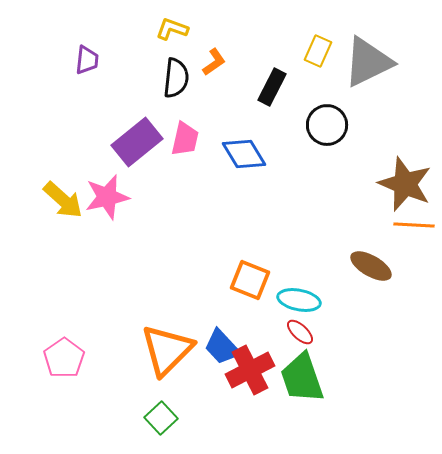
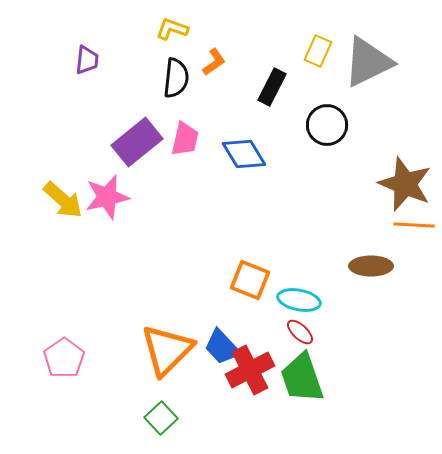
brown ellipse: rotated 30 degrees counterclockwise
